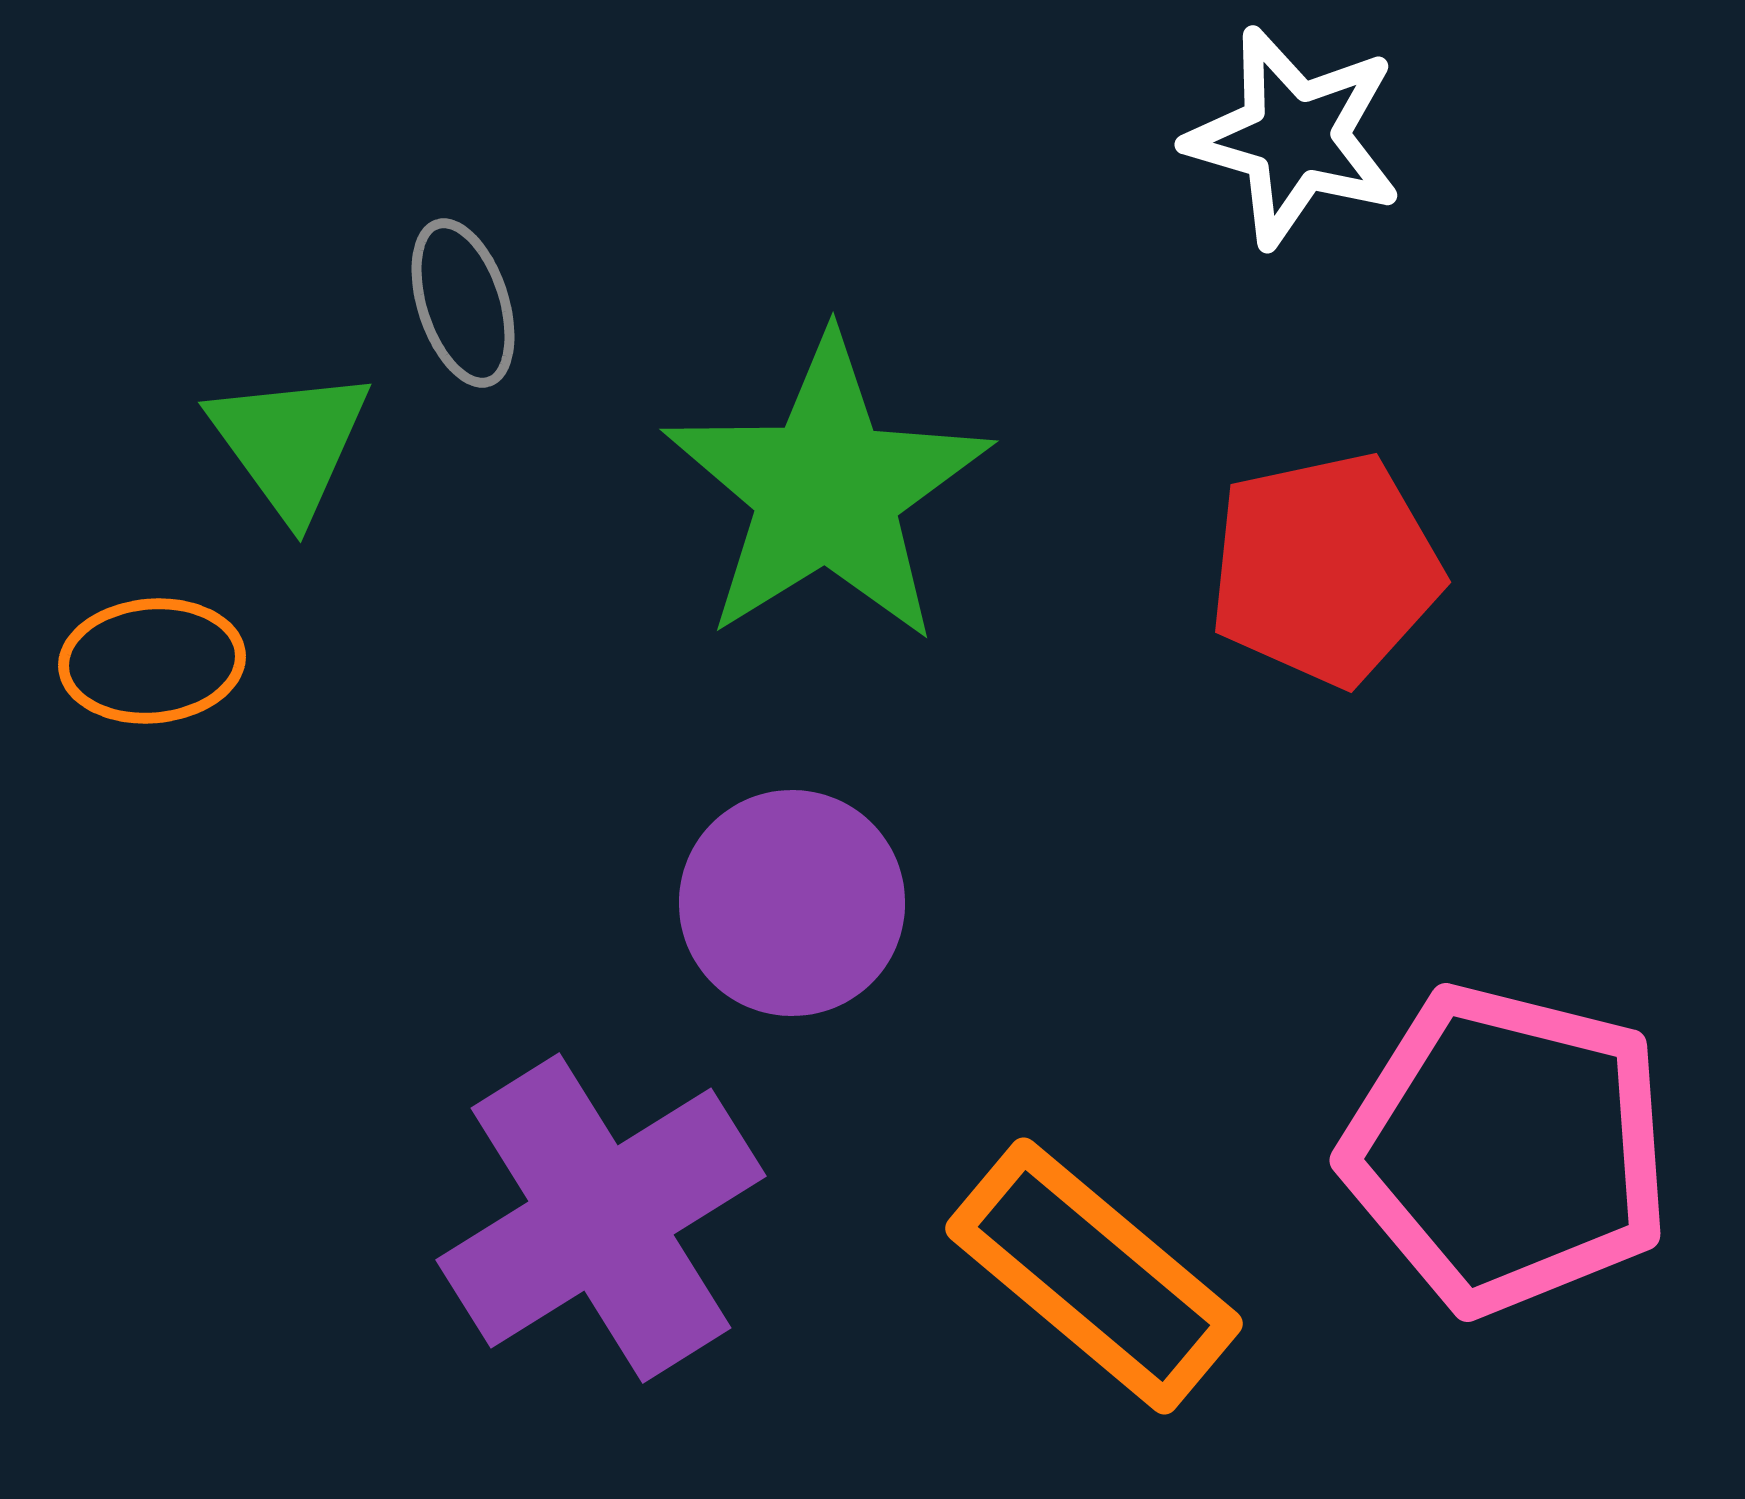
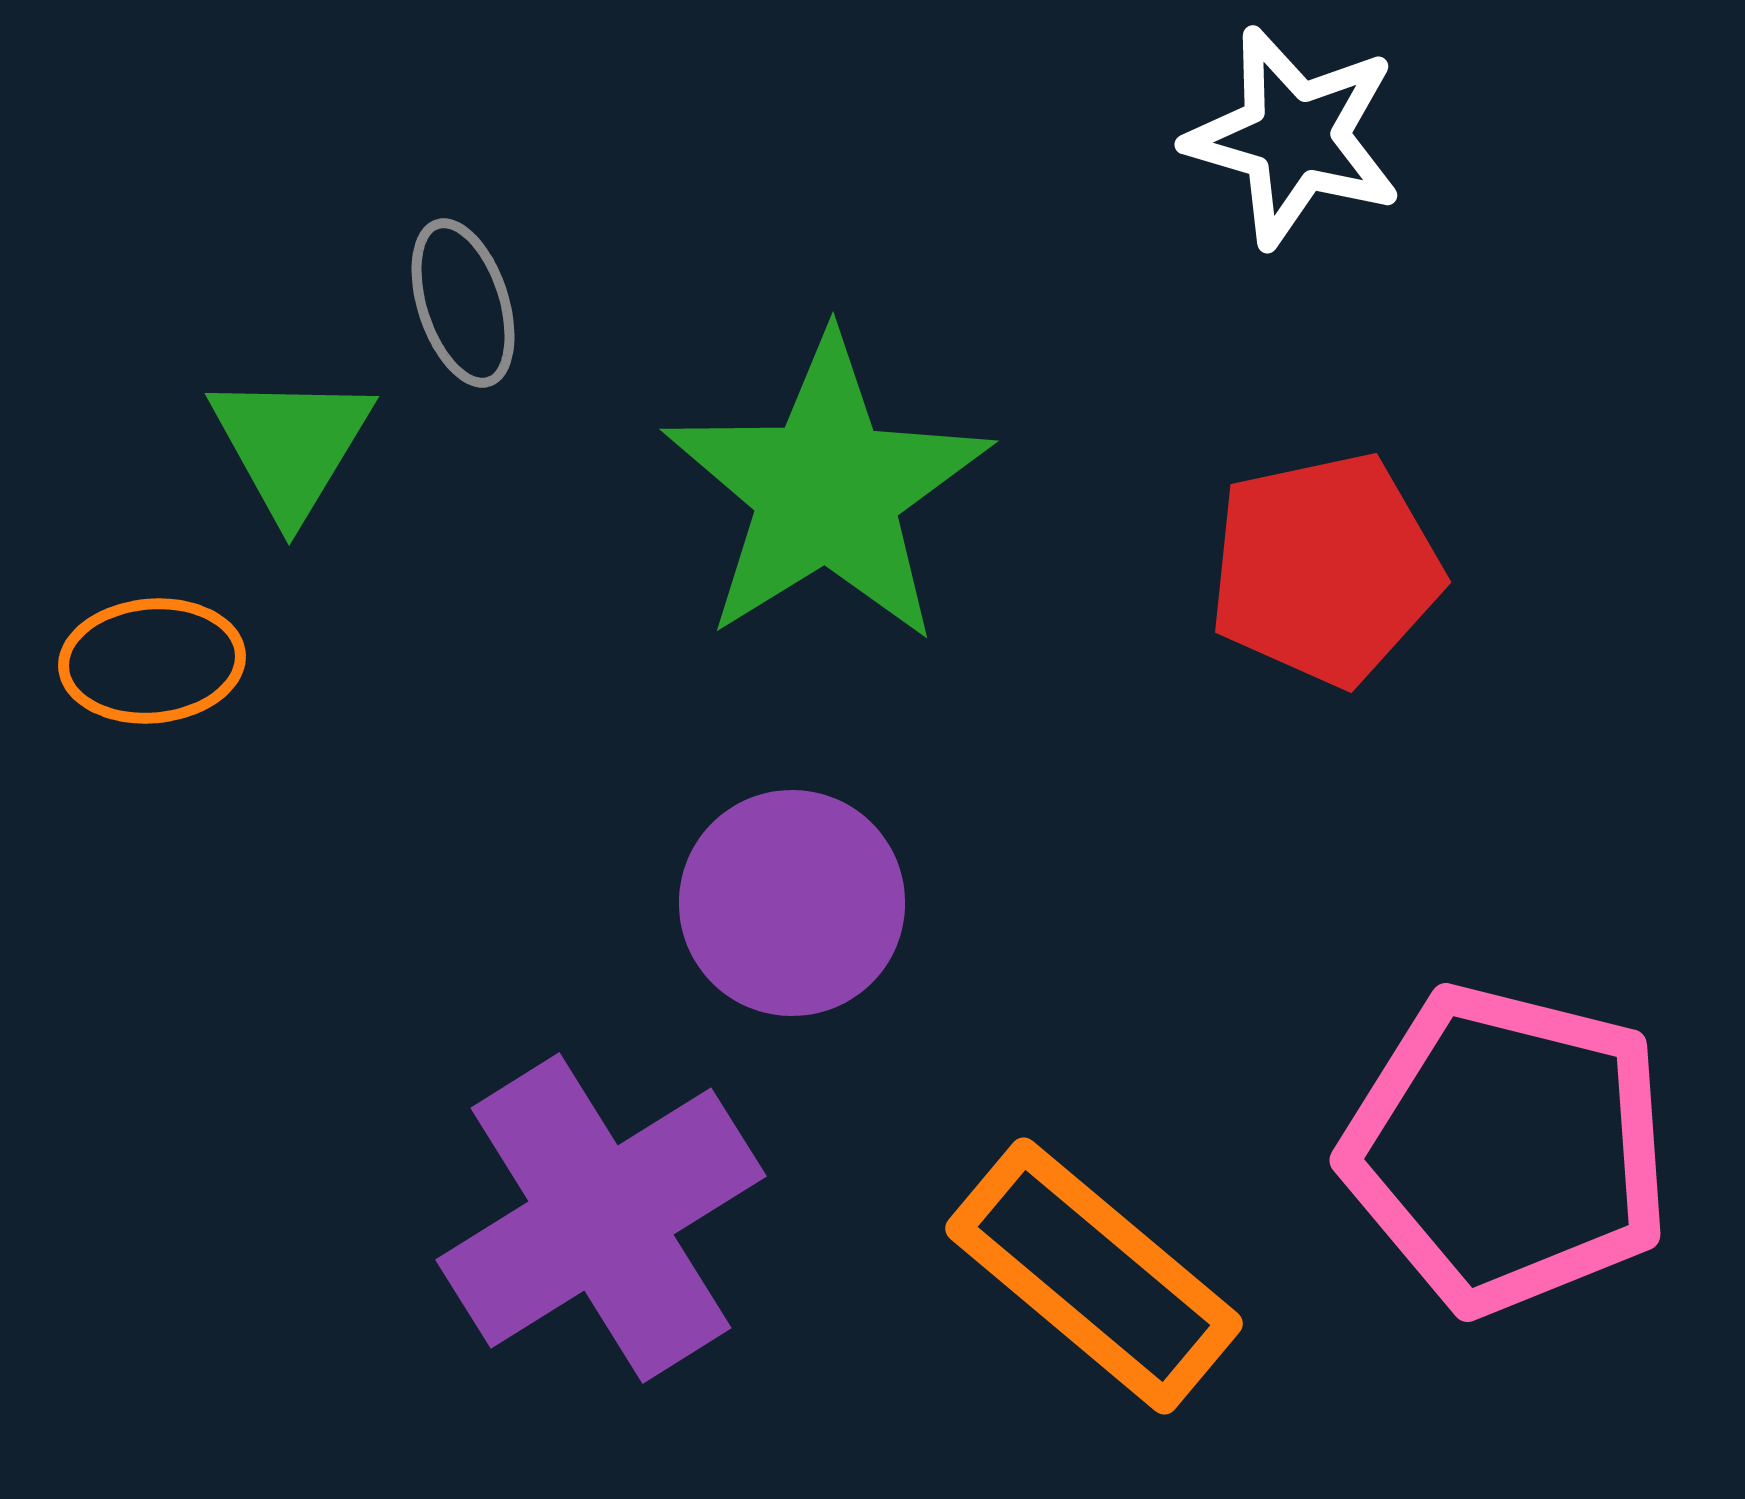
green triangle: moved 1 px right, 2 px down; rotated 7 degrees clockwise
